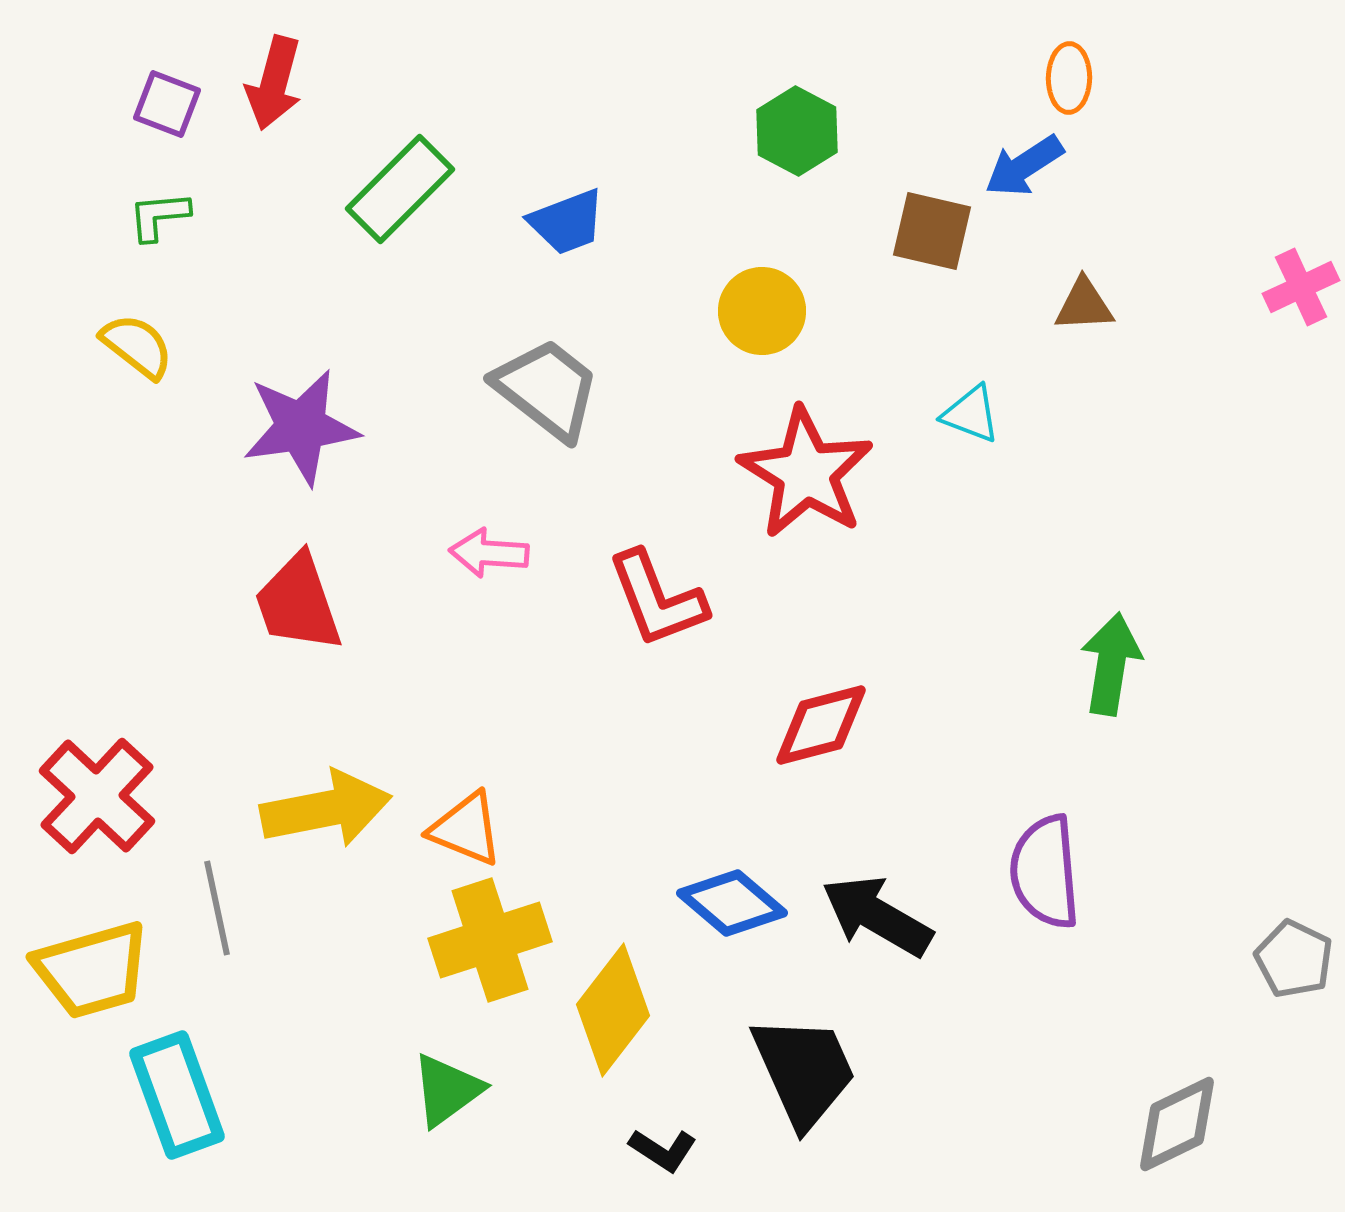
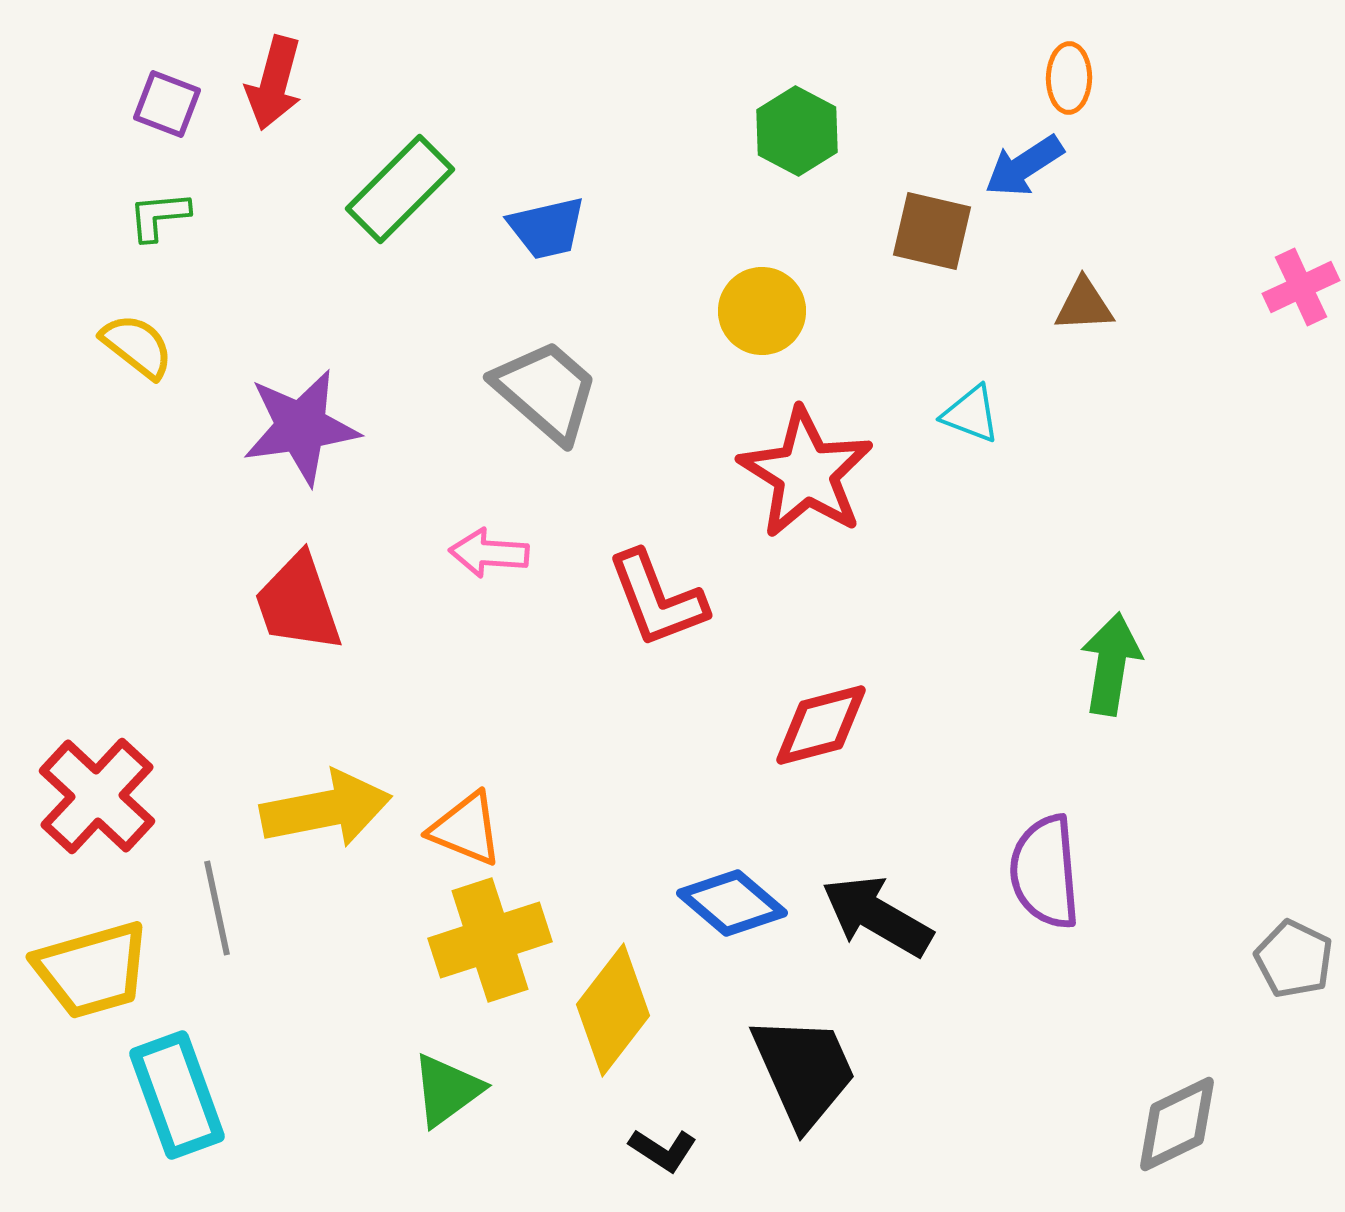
blue trapezoid: moved 20 px left, 6 px down; rotated 8 degrees clockwise
gray trapezoid: moved 1 px left, 2 px down; rotated 3 degrees clockwise
